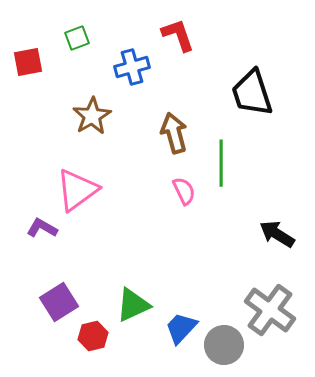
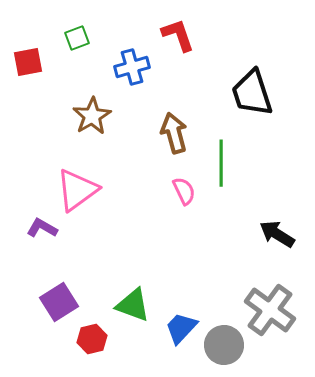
green triangle: rotated 45 degrees clockwise
red hexagon: moved 1 px left, 3 px down
